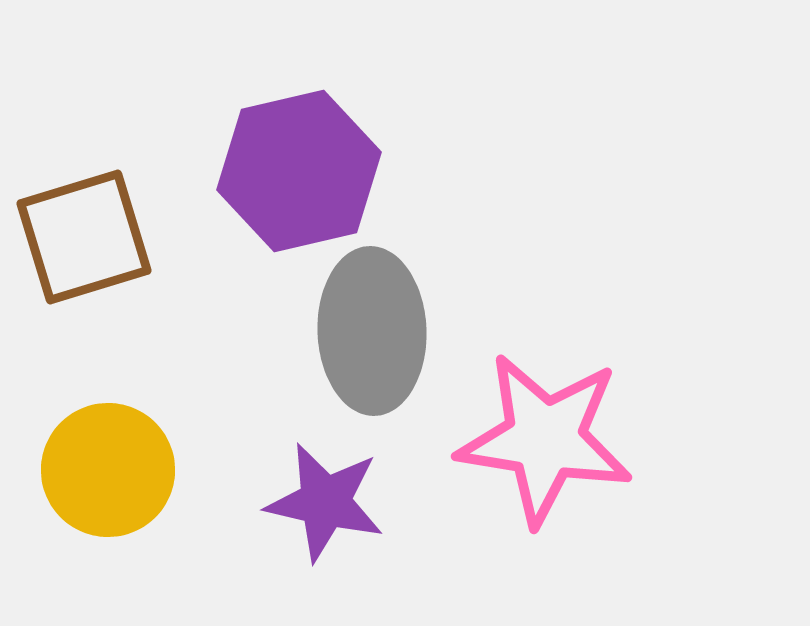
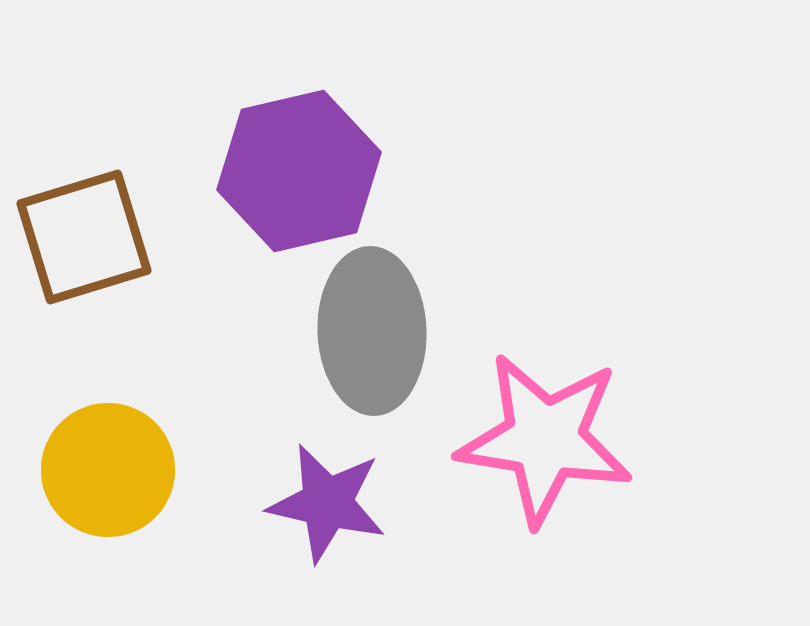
purple star: moved 2 px right, 1 px down
